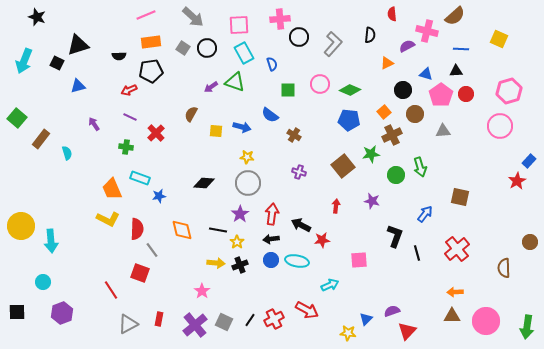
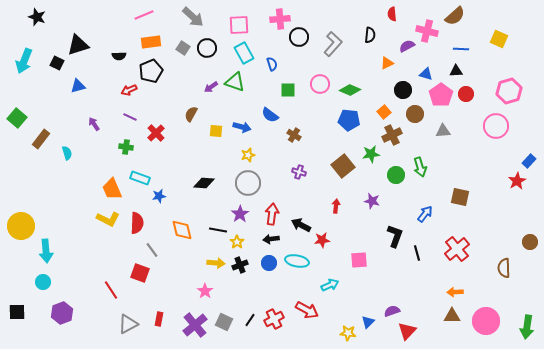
pink line at (146, 15): moved 2 px left
black pentagon at (151, 71): rotated 15 degrees counterclockwise
pink circle at (500, 126): moved 4 px left
yellow star at (247, 157): moved 1 px right, 2 px up; rotated 24 degrees counterclockwise
red semicircle at (137, 229): moved 6 px up
cyan arrow at (51, 241): moved 5 px left, 10 px down
blue circle at (271, 260): moved 2 px left, 3 px down
pink star at (202, 291): moved 3 px right
blue triangle at (366, 319): moved 2 px right, 3 px down
